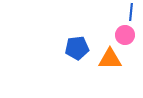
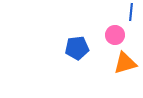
pink circle: moved 10 px left
orange triangle: moved 15 px right, 4 px down; rotated 15 degrees counterclockwise
